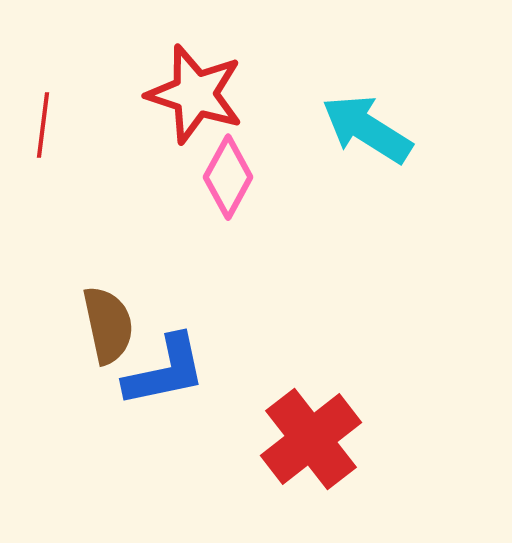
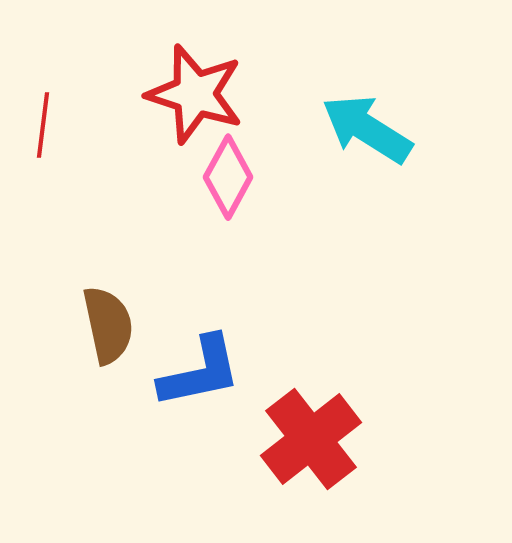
blue L-shape: moved 35 px right, 1 px down
